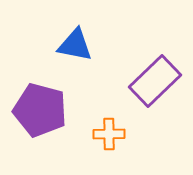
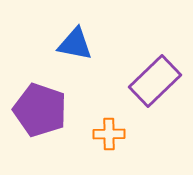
blue triangle: moved 1 px up
purple pentagon: rotated 4 degrees clockwise
